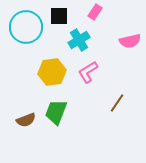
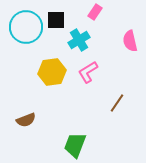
black square: moved 3 px left, 4 px down
pink semicircle: rotated 90 degrees clockwise
green trapezoid: moved 19 px right, 33 px down
